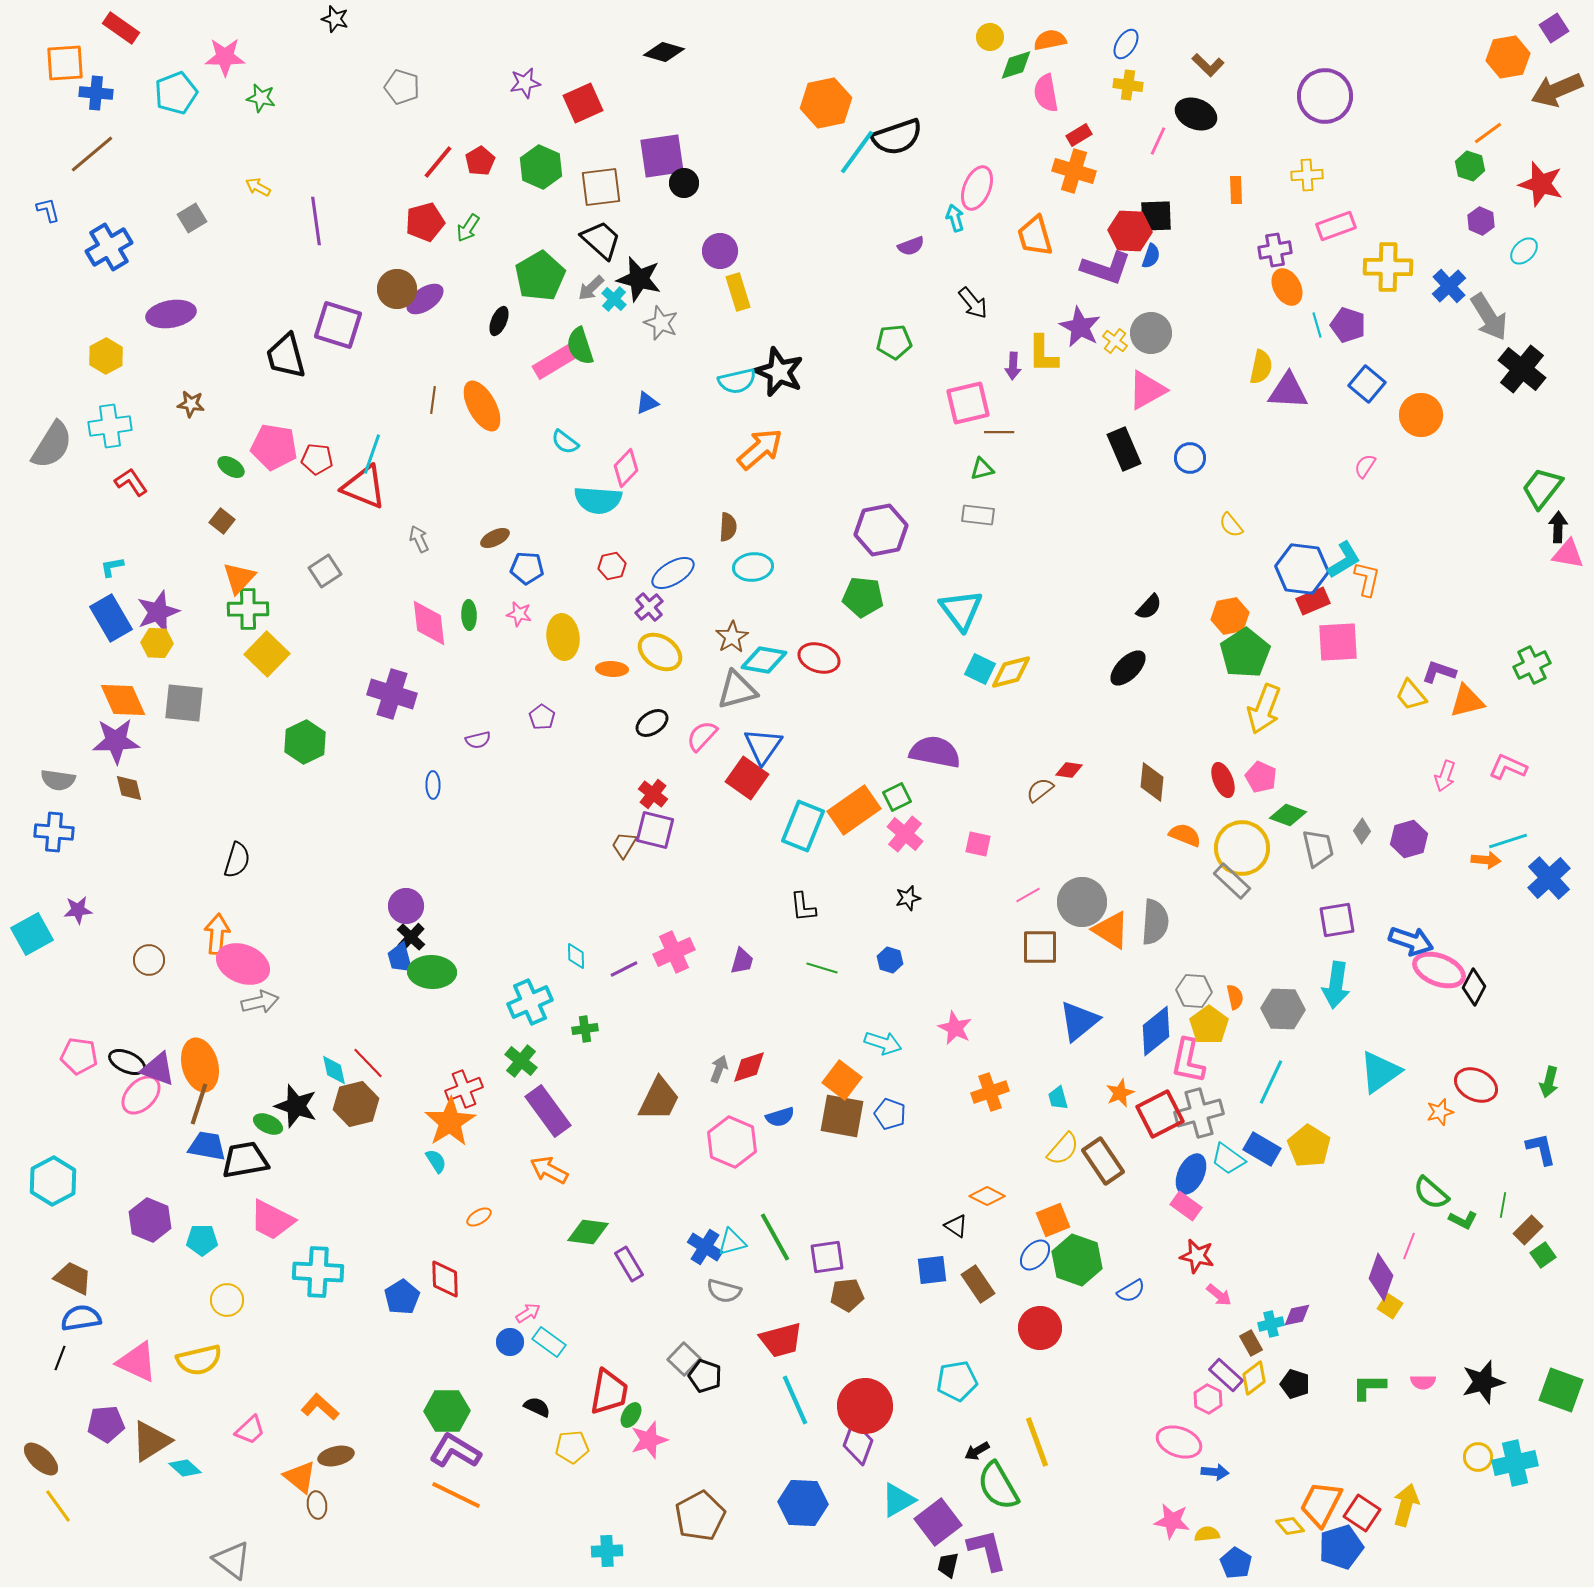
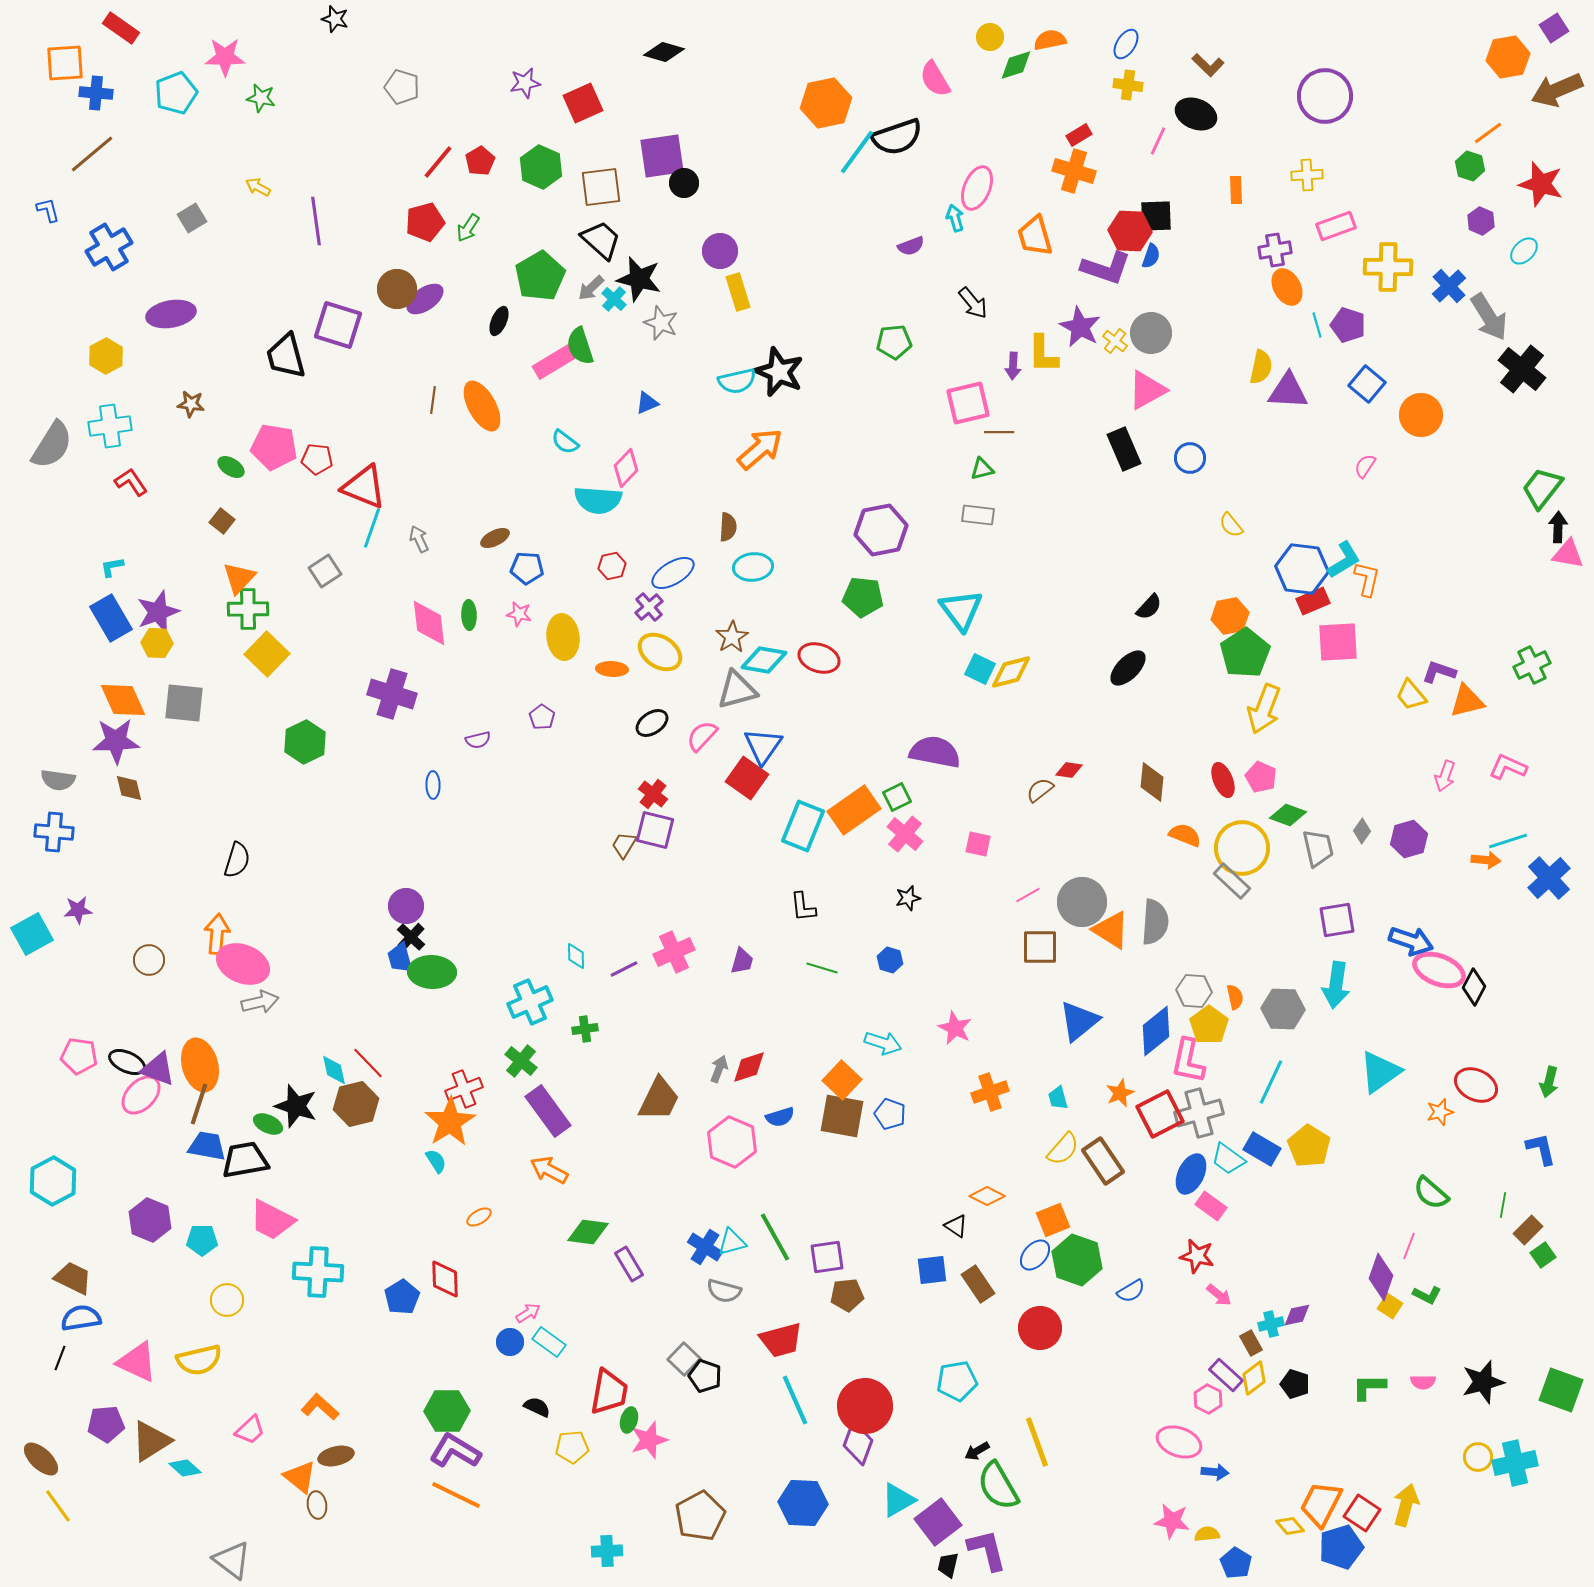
pink semicircle at (1046, 93): moved 111 px left, 14 px up; rotated 21 degrees counterclockwise
cyan line at (372, 454): moved 74 px down
orange square at (842, 1080): rotated 6 degrees clockwise
pink rectangle at (1186, 1206): moved 25 px right
green L-shape at (1463, 1220): moved 36 px left, 75 px down
green ellipse at (631, 1415): moved 2 px left, 5 px down; rotated 15 degrees counterclockwise
